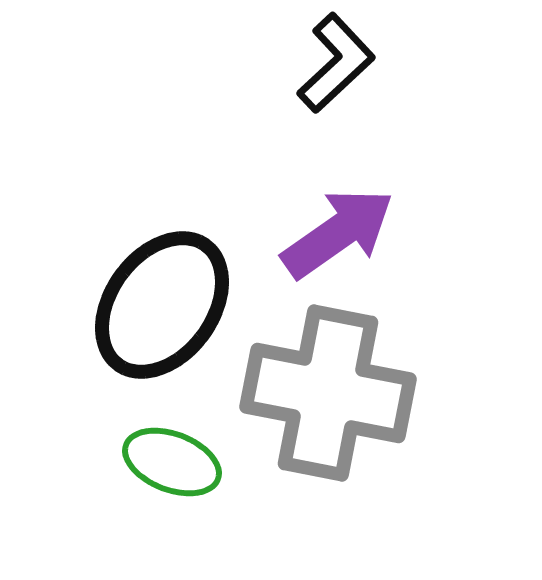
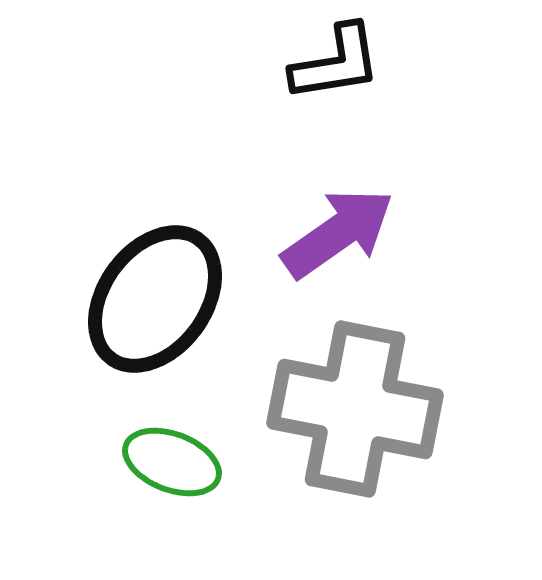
black L-shape: rotated 34 degrees clockwise
black ellipse: moved 7 px left, 6 px up
gray cross: moved 27 px right, 16 px down
